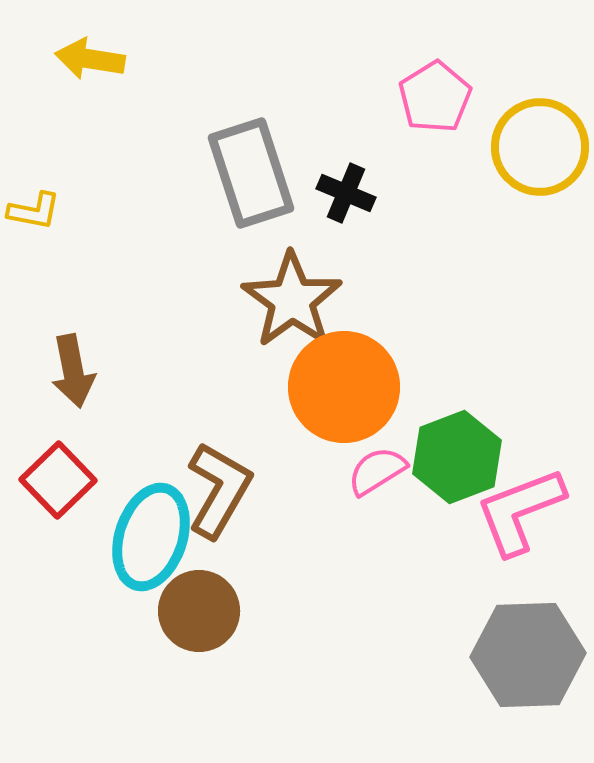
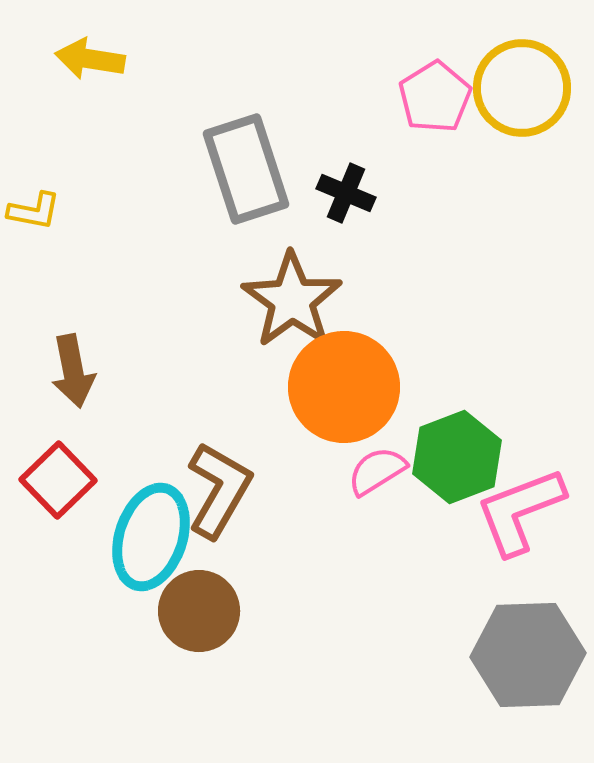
yellow circle: moved 18 px left, 59 px up
gray rectangle: moved 5 px left, 4 px up
